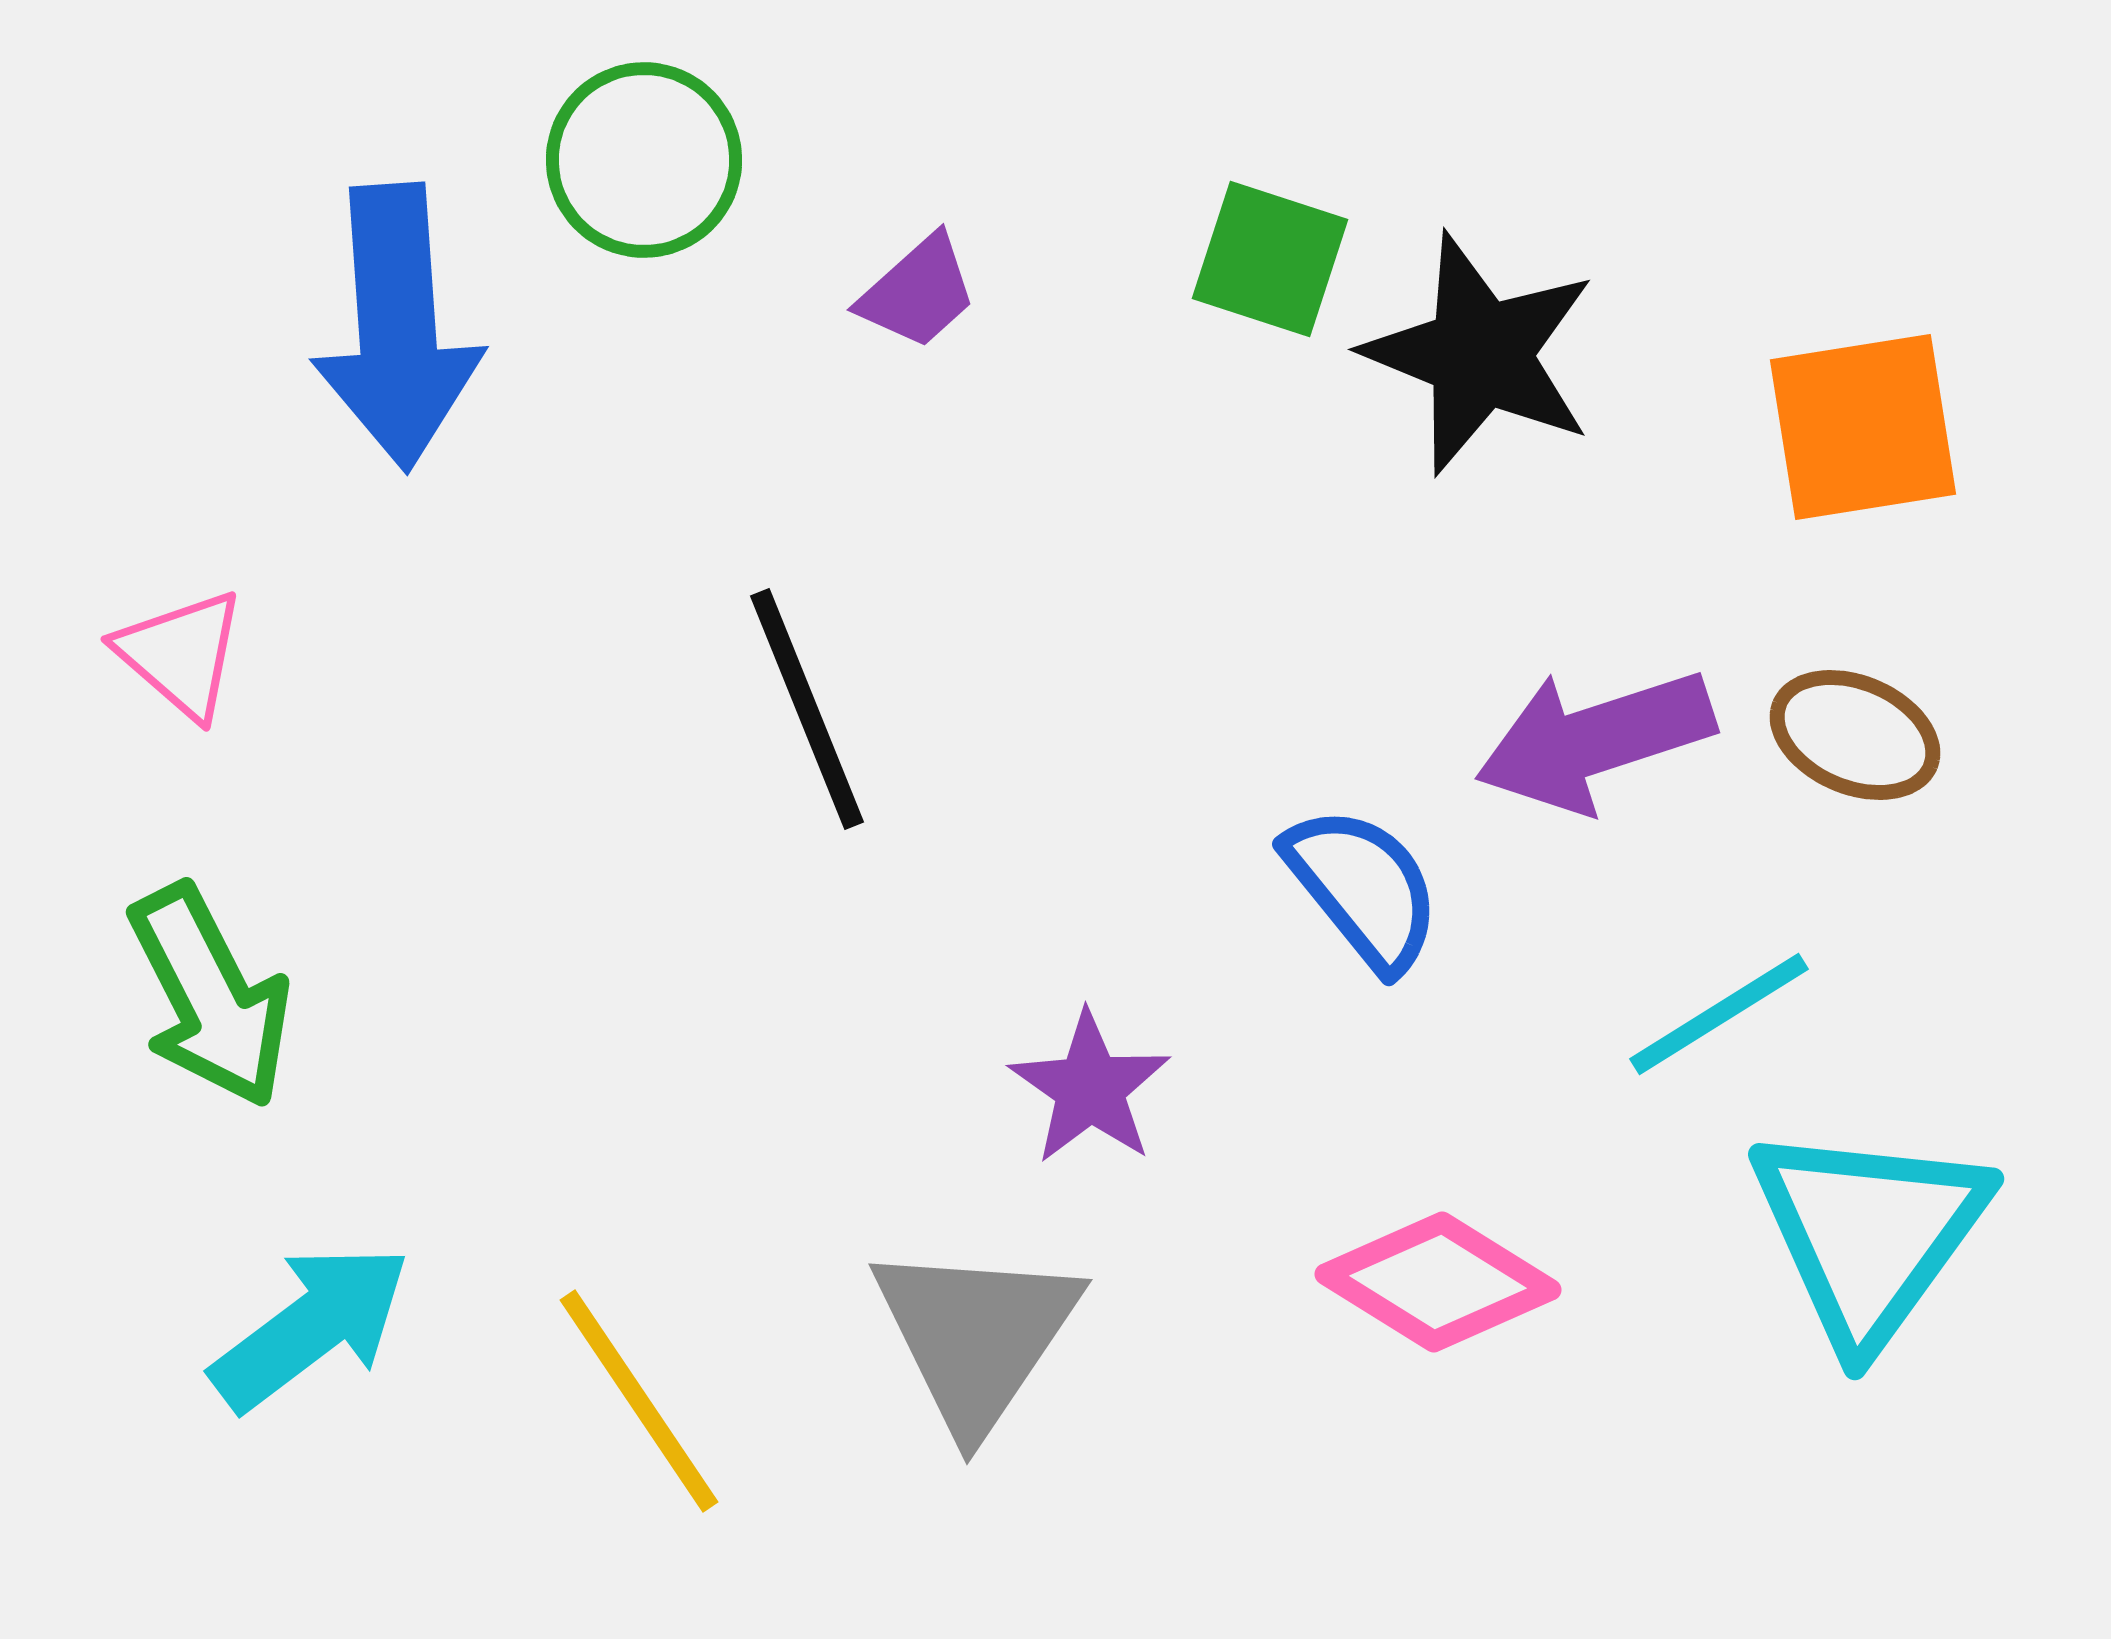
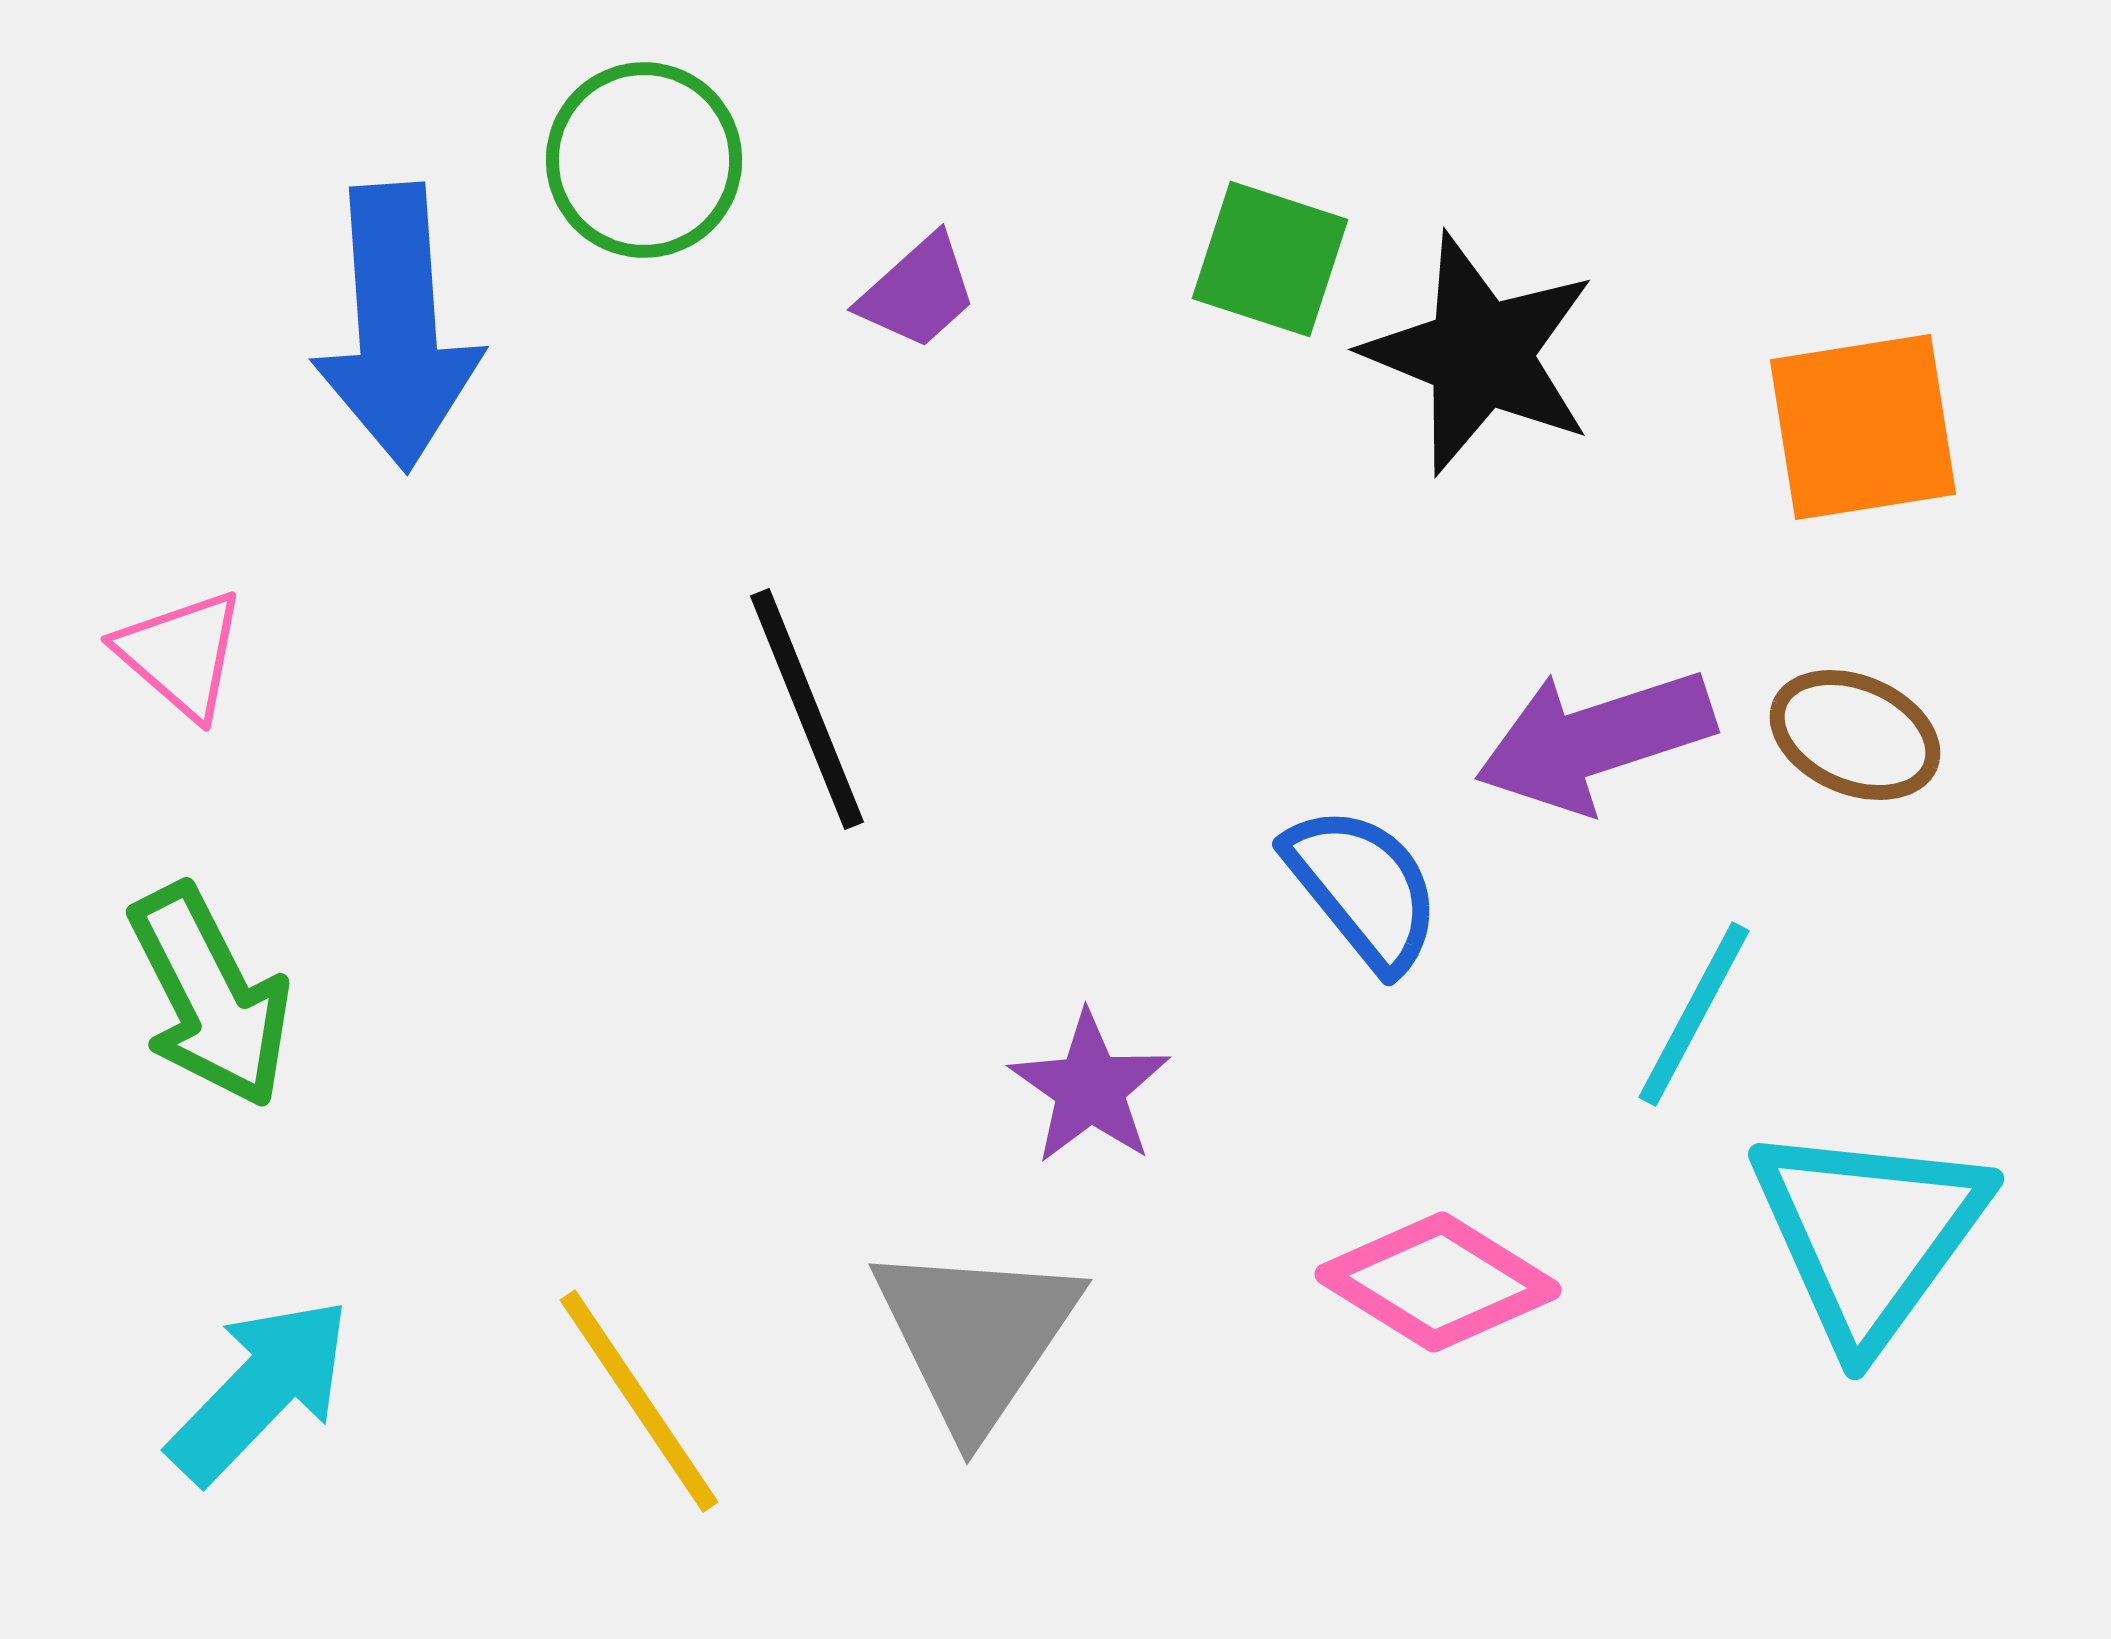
cyan line: moved 25 px left; rotated 30 degrees counterclockwise
cyan arrow: moved 51 px left, 63 px down; rotated 9 degrees counterclockwise
